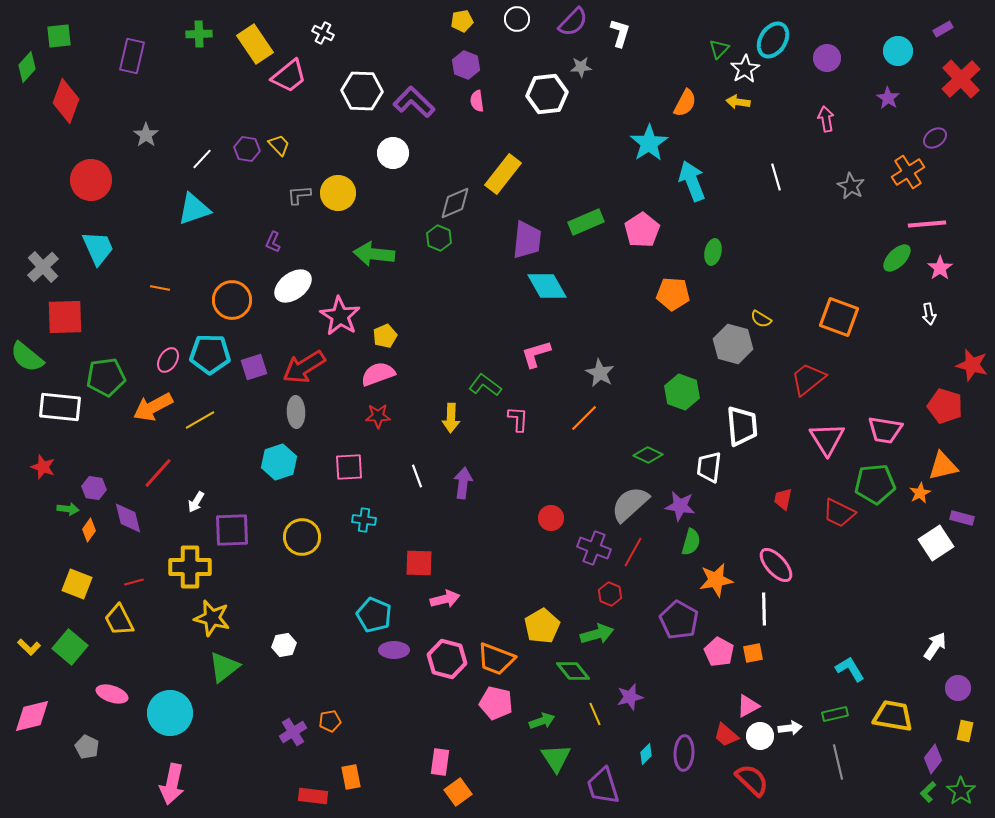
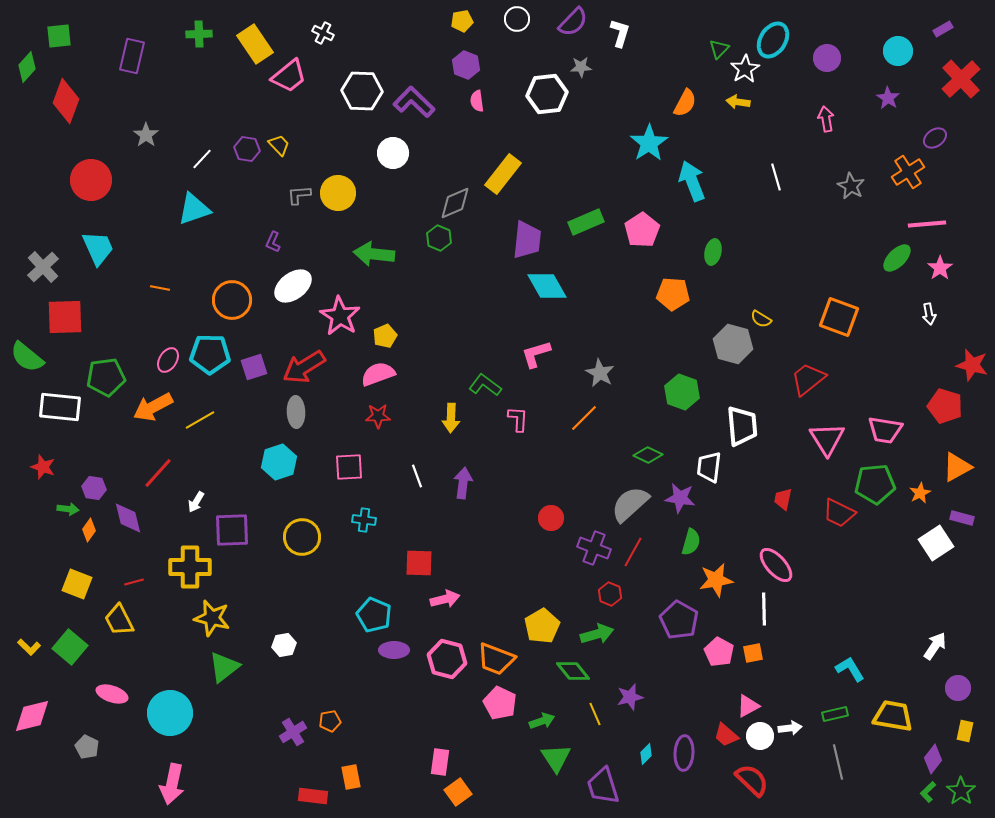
orange triangle at (943, 466): moved 14 px right, 1 px down; rotated 16 degrees counterclockwise
purple star at (680, 506): moved 8 px up
pink pentagon at (496, 703): moved 4 px right; rotated 12 degrees clockwise
